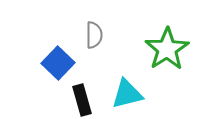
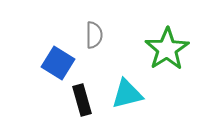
blue square: rotated 12 degrees counterclockwise
